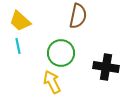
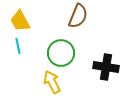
brown semicircle: rotated 10 degrees clockwise
yellow trapezoid: rotated 20 degrees clockwise
